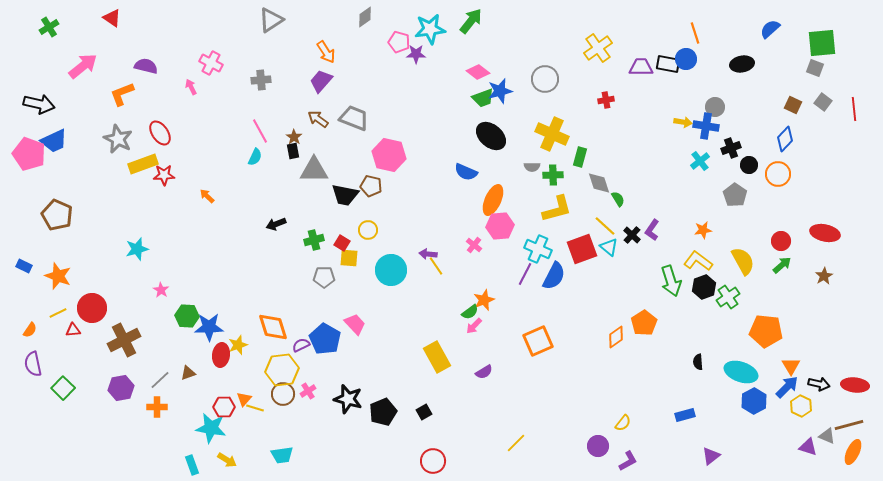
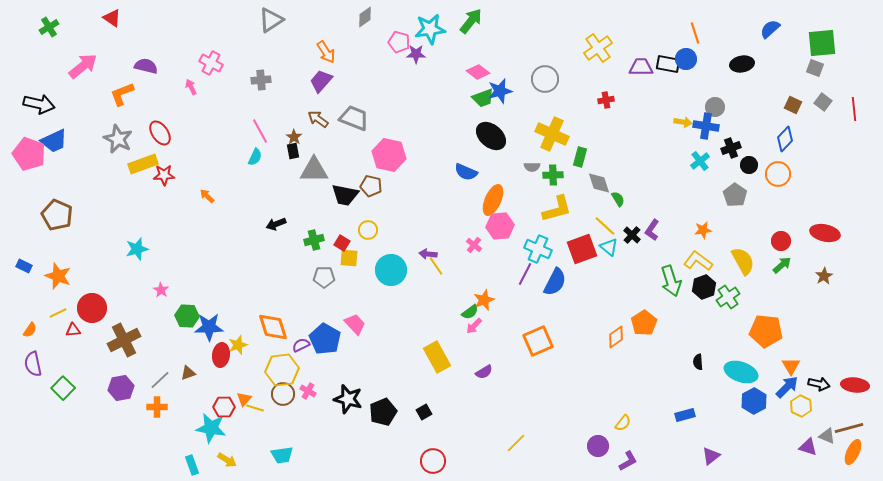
blue semicircle at (554, 276): moved 1 px right, 6 px down
pink cross at (308, 391): rotated 28 degrees counterclockwise
brown line at (849, 425): moved 3 px down
